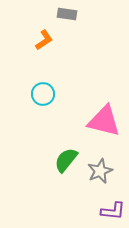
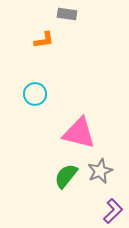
orange L-shape: rotated 25 degrees clockwise
cyan circle: moved 8 px left
pink triangle: moved 25 px left, 12 px down
green semicircle: moved 16 px down
purple L-shape: rotated 50 degrees counterclockwise
